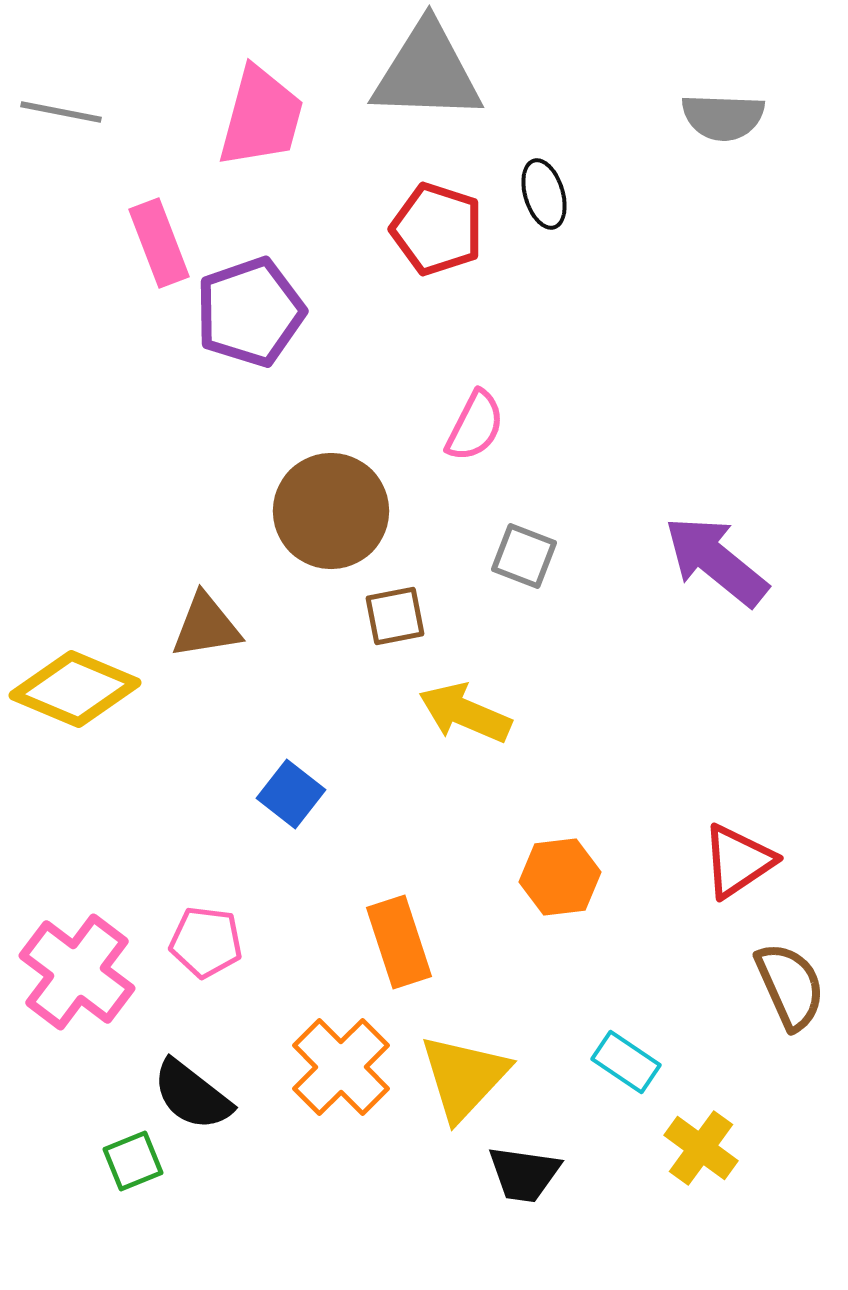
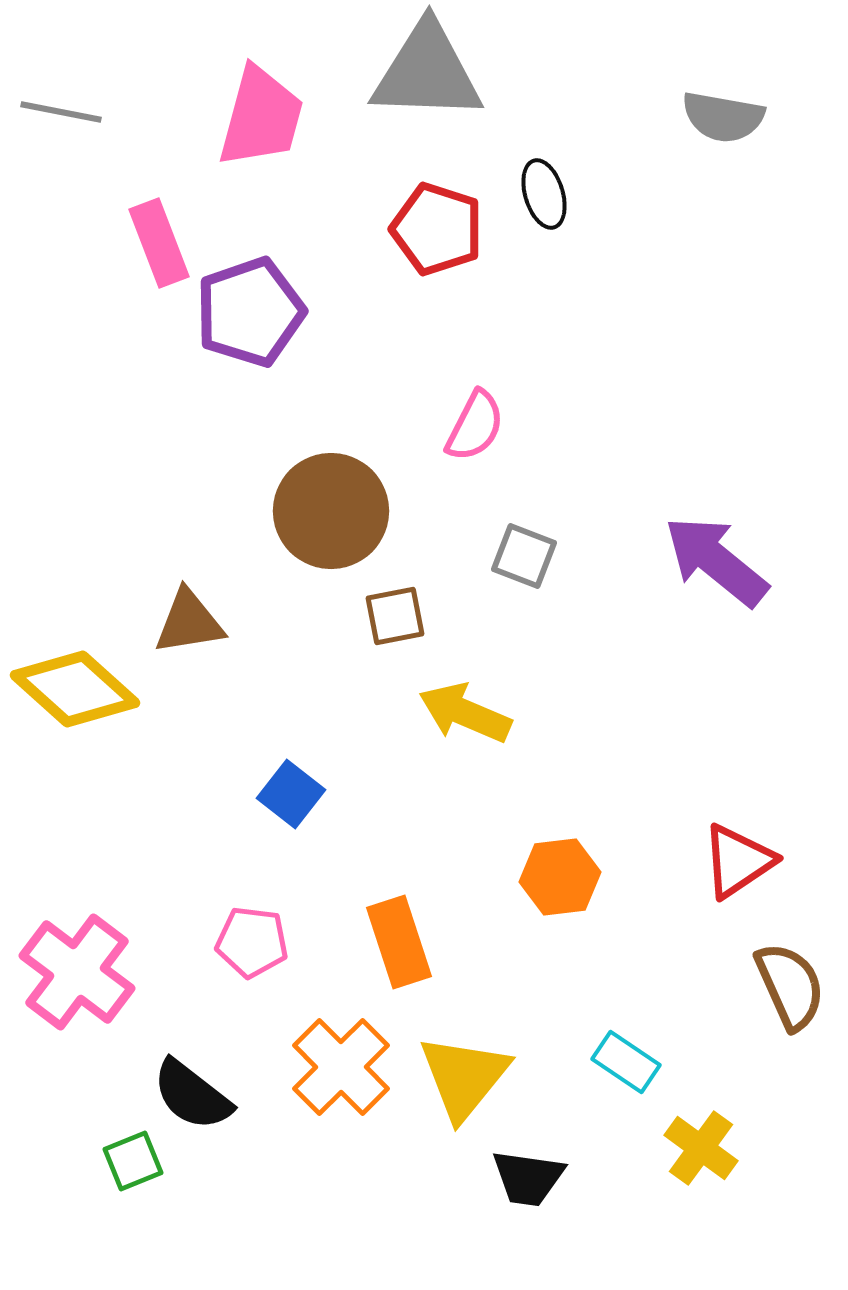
gray semicircle: rotated 8 degrees clockwise
brown triangle: moved 17 px left, 4 px up
yellow diamond: rotated 19 degrees clockwise
pink pentagon: moved 46 px right
yellow triangle: rotated 4 degrees counterclockwise
black trapezoid: moved 4 px right, 4 px down
